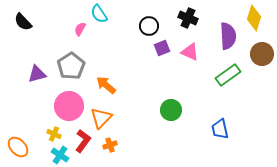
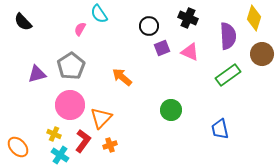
orange arrow: moved 16 px right, 8 px up
pink circle: moved 1 px right, 1 px up
